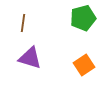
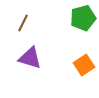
brown line: rotated 18 degrees clockwise
